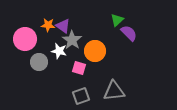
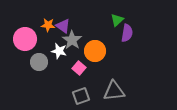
purple semicircle: moved 2 px left; rotated 54 degrees clockwise
pink square: rotated 24 degrees clockwise
